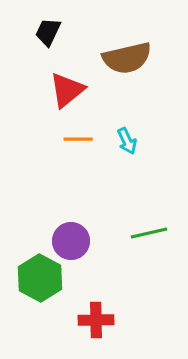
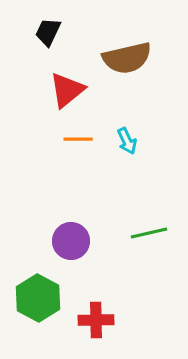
green hexagon: moved 2 px left, 20 px down
